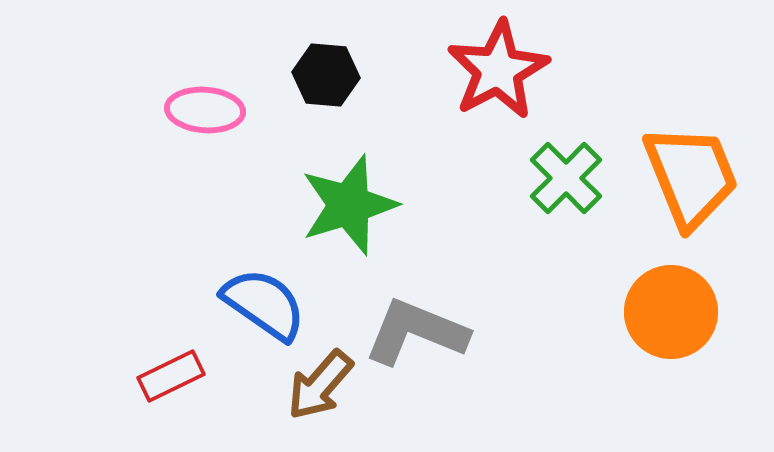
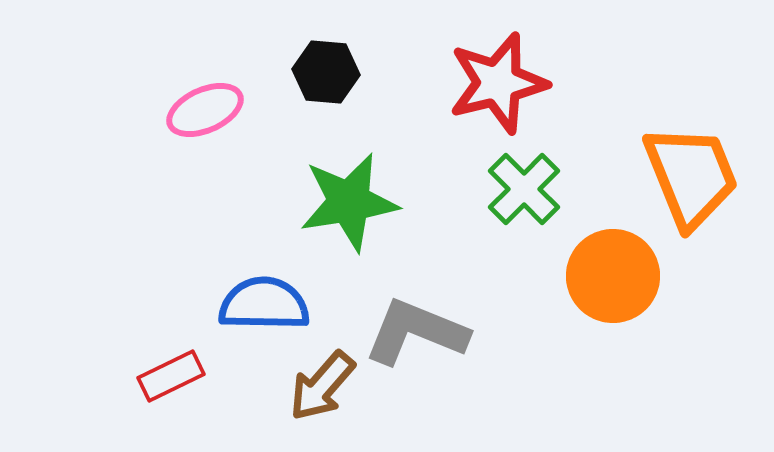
red star: moved 13 px down; rotated 14 degrees clockwise
black hexagon: moved 3 px up
pink ellipse: rotated 28 degrees counterclockwise
green cross: moved 42 px left, 11 px down
green star: moved 3 px up; rotated 8 degrees clockwise
blue semicircle: rotated 34 degrees counterclockwise
orange circle: moved 58 px left, 36 px up
brown arrow: moved 2 px right, 1 px down
